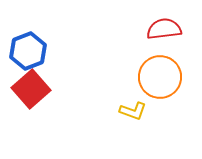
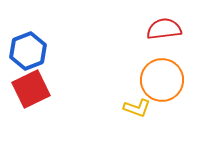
orange circle: moved 2 px right, 3 px down
red square: rotated 15 degrees clockwise
yellow L-shape: moved 4 px right, 3 px up
